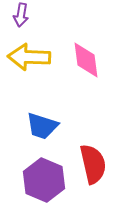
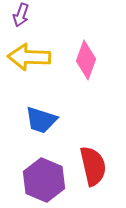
purple arrow: rotated 10 degrees clockwise
pink diamond: rotated 27 degrees clockwise
blue trapezoid: moved 1 px left, 6 px up
red semicircle: moved 2 px down
